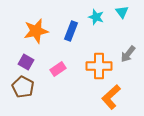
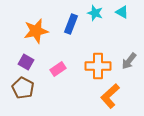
cyan triangle: rotated 24 degrees counterclockwise
cyan star: moved 1 px left, 4 px up
blue rectangle: moved 7 px up
gray arrow: moved 1 px right, 7 px down
orange cross: moved 1 px left
brown pentagon: moved 1 px down
orange L-shape: moved 1 px left, 1 px up
